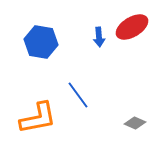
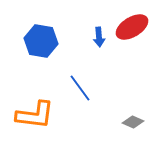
blue hexagon: moved 1 px up
blue line: moved 2 px right, 7 px up
orange L-shape: moved 3 px left, 3 px up; rotated 18 degrees clockwise
gray diamond: moved 2 px left, 1 px up
